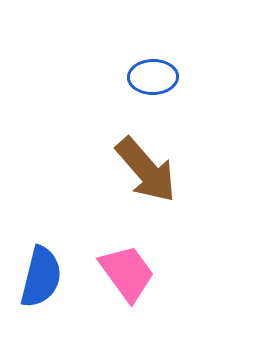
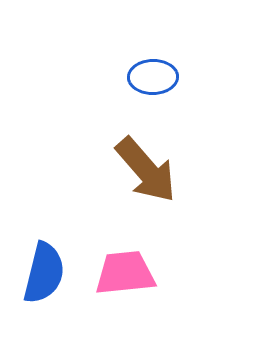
pink trapezoid: moved 2 px left; rotated 60 degrees counterclockwise
blue semicircle: moved 3 px right, 4 px up
